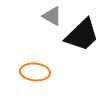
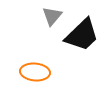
gray triangle: rotated 40 degrees clockwise
